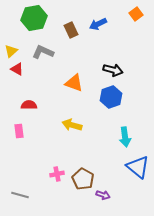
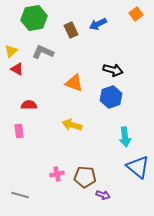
brown pentagon: moved 2 px right, 2 px up; rotated 25 degrees counterclockwise
